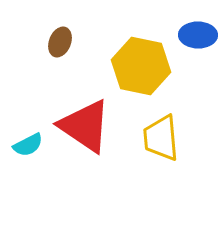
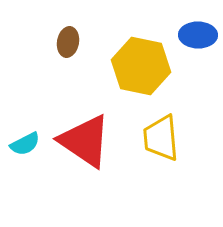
brown ellipse: moved 8 px right; rotated 12 degrees counterclockwise
red triangle: moved 15 px down
cyan semicircle: moved 3 px left, 1 px up
